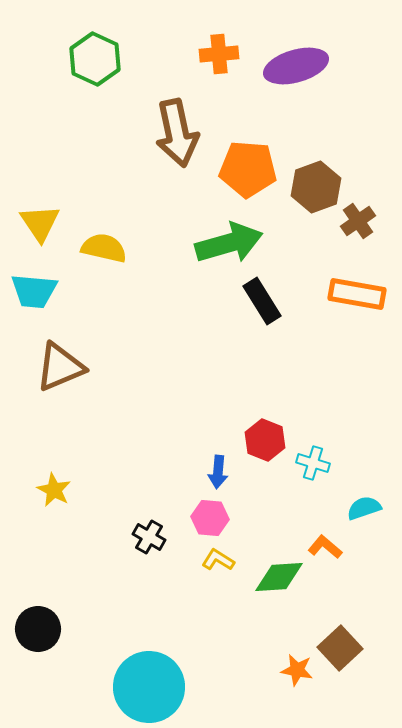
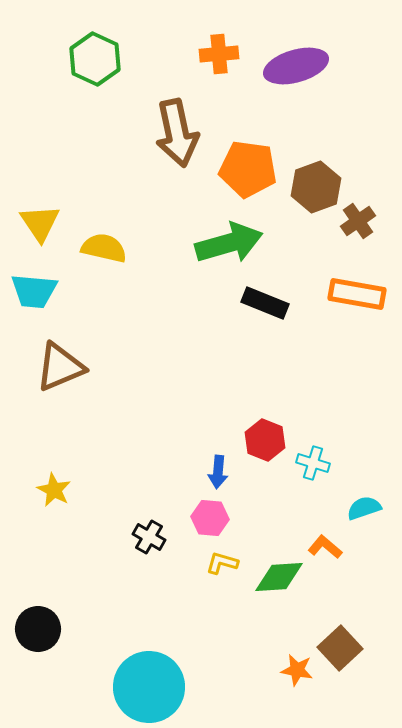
orange pentagon: rotated 4 degrees clockwise
black rectangle: moved 3 px right, 2 px down; rotated 36 degrees counterclockwise
yellow L-shape: moved 4 px right, 3 px down; rotated 16 degrees counterclockwise
